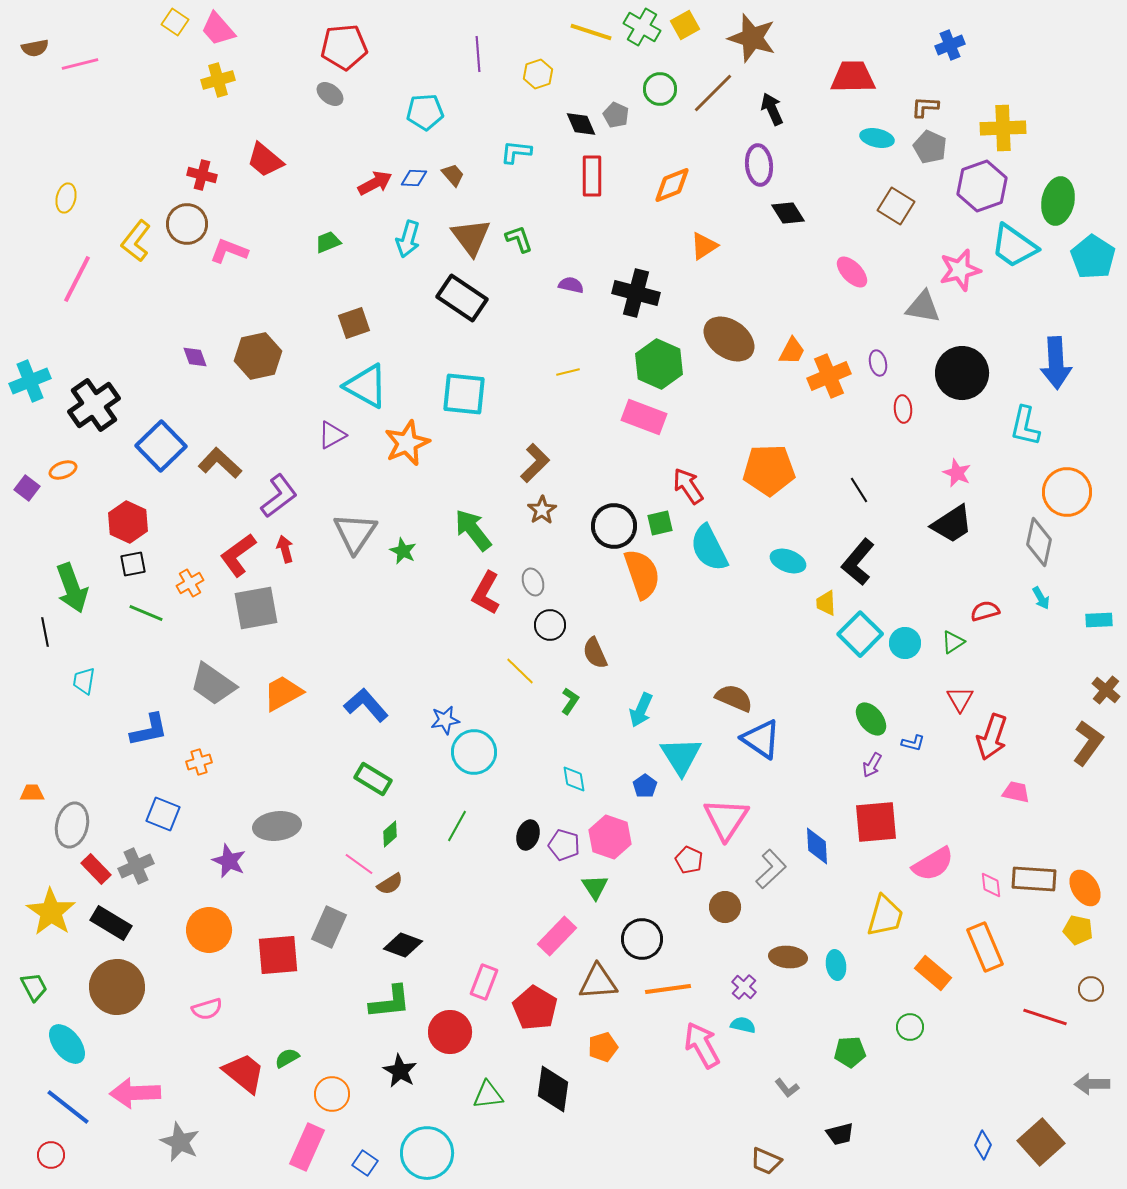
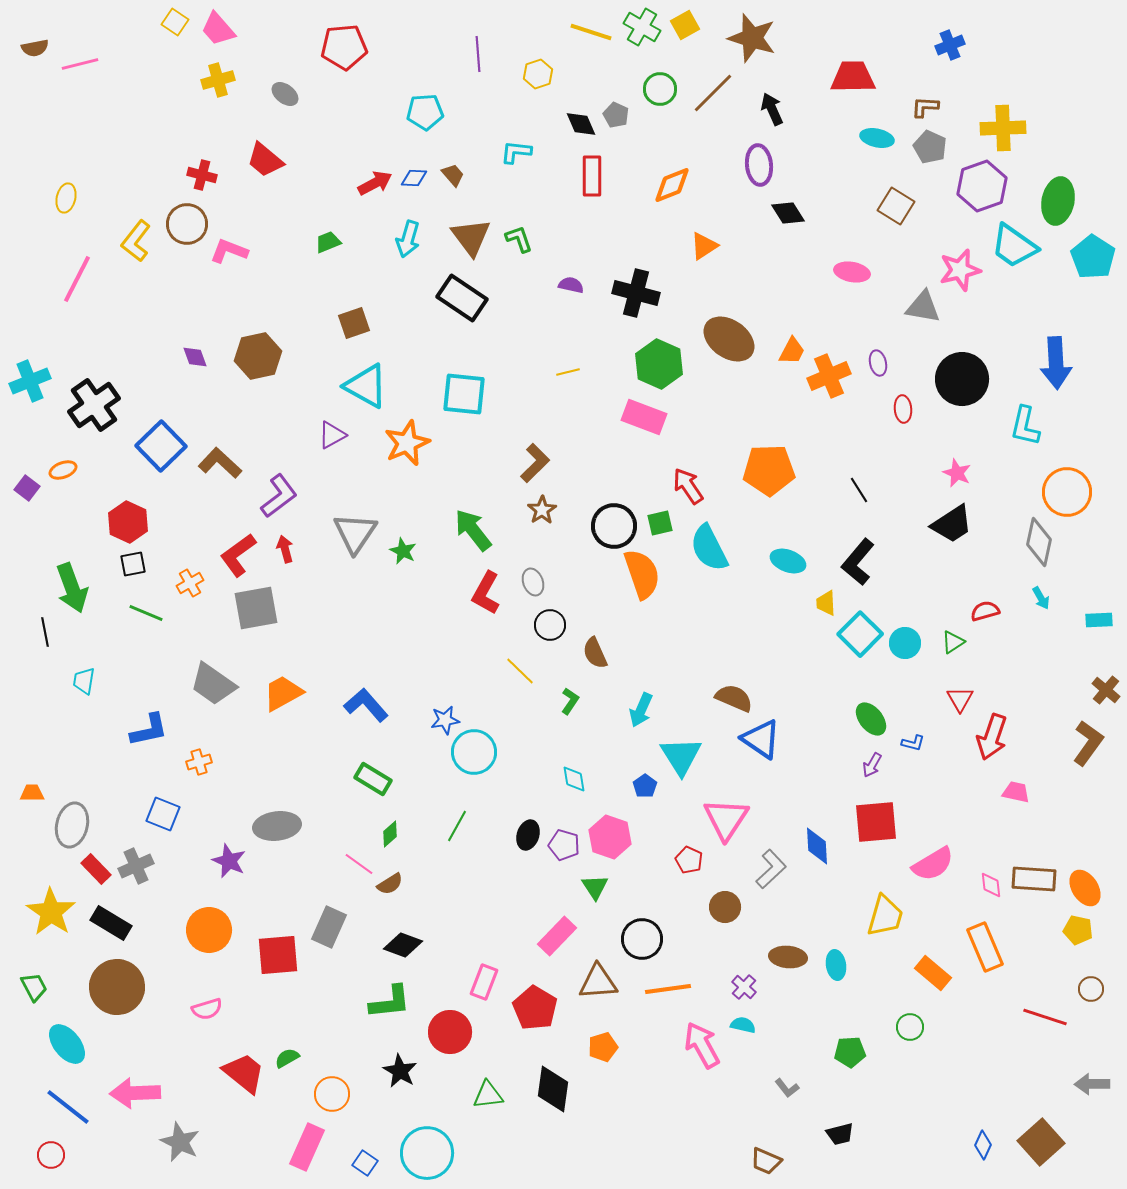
gray ellipse at (330, 94): moved 45 px left
pink ellipse at (852, 272): rotated 36 degrees counterclockwise
black circle at (962, 373): moved 6 px down
